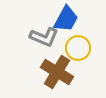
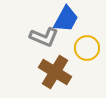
yellow circle: moved 9 px right
brown cross: moved 2 px left
